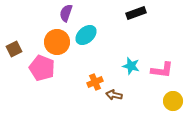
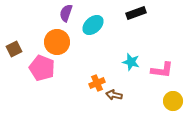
cyan ellipse: moved 7 px right, 10 px up
cyan star: moved 4 px up
orange cross: moved 2 px right, 1 px down
